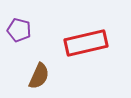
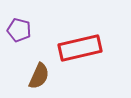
red rectangle: moved 6 px left, 5 px down
